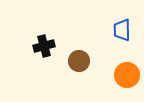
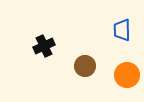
black cross: rotated 10 degrees counterclockwise
brown circle: moved 6 px right, 5 px down
